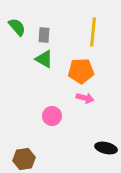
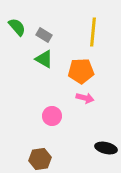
gray rectangle: rotated 63 degrees counterclockwise
brown hexagon: moved 16 px right
